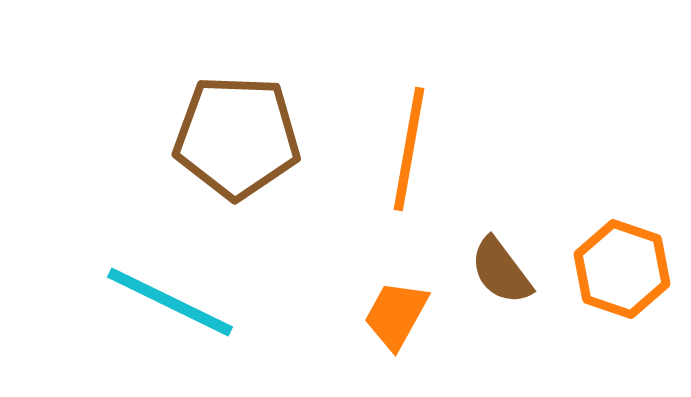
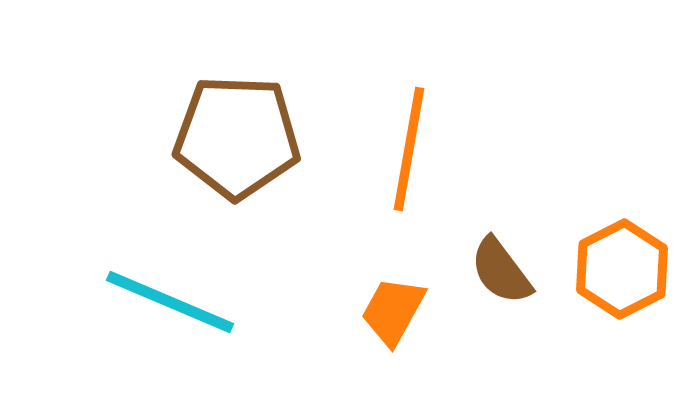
orange hexagon: rotated 14 degrees clockwise
cyan line: rotated 3 degrees counterclockwise
orange trapezoid: moved 3 px left, 4 px up
